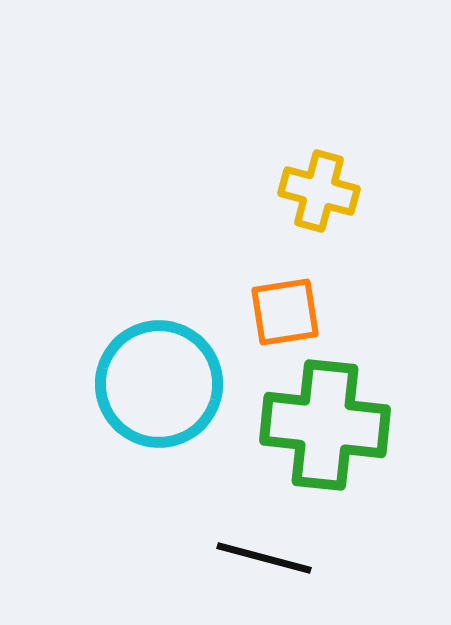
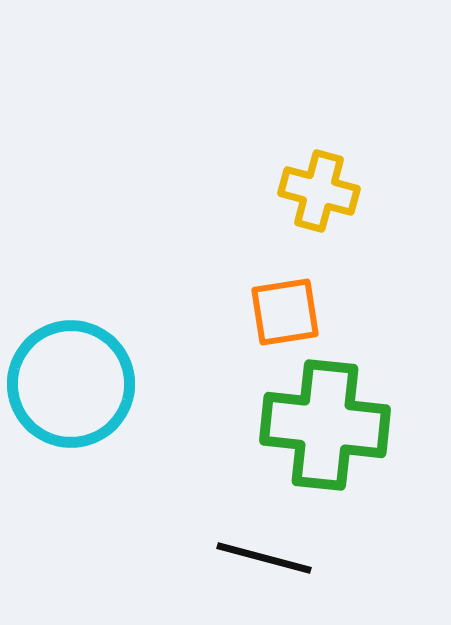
cyan circle: moved 88 px left
